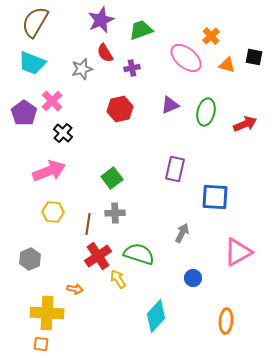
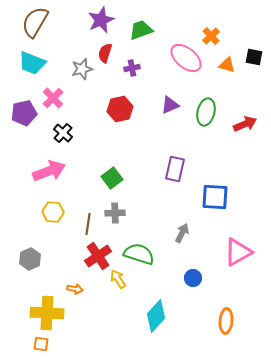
red semicircle: rotated 48 degrees clockwise
pink cross: moved 1 px right, 3 px up
purple pentagon: rotated 25 degrees clockwise
